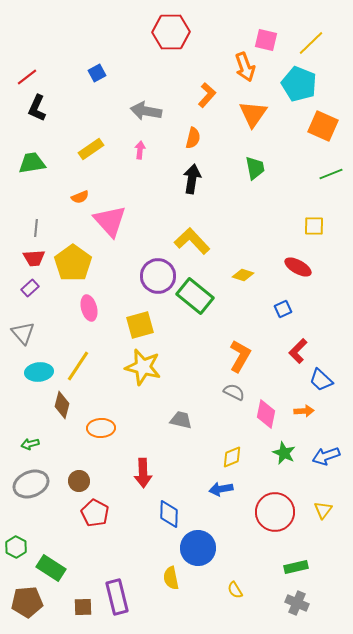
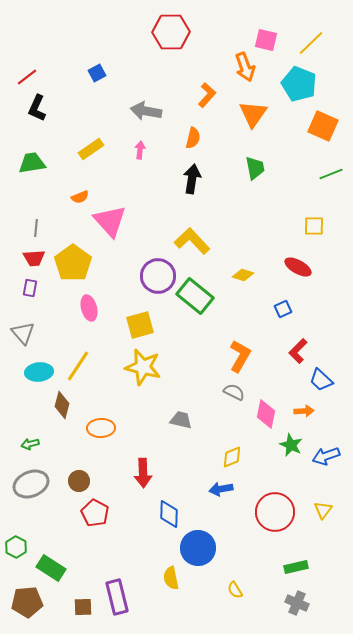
purple rectangle at (30, 288): rotated 36 degrees counterclockwise
green star at (284, 453): moved 7 px right, 8 px up
